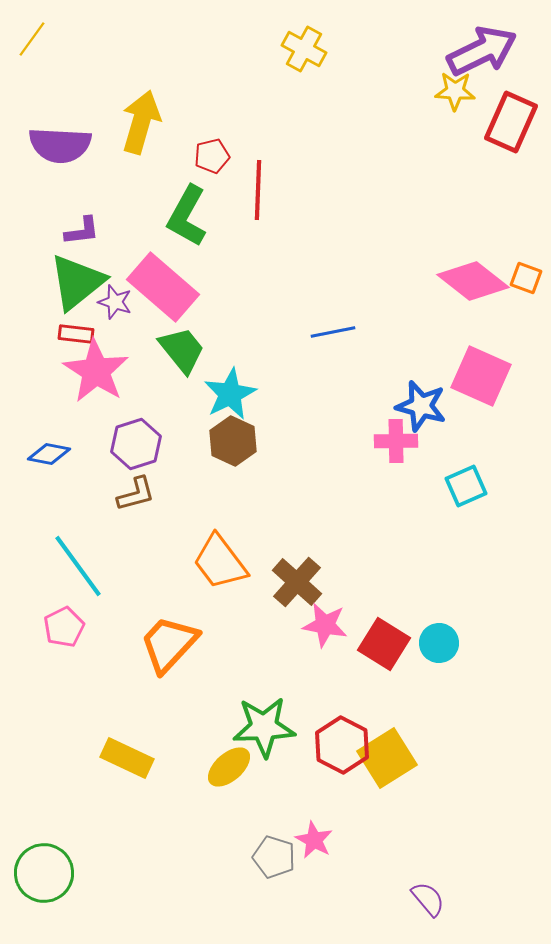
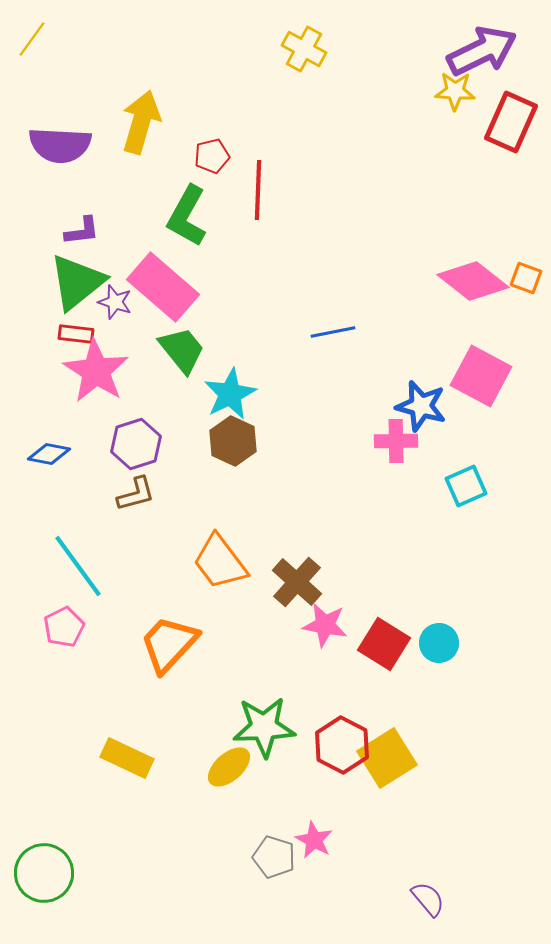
pink square at (481, 376): rotated 4 degrees clockwise
